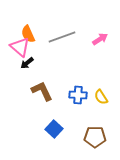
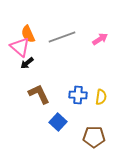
brown L-shape: moved 3 px left, 3 px down
yellow semicircle: rotated 140 degrees counterclockwise
blue square: moved 4 px right, 7 px up
brown pentagon: moved 1 px left
